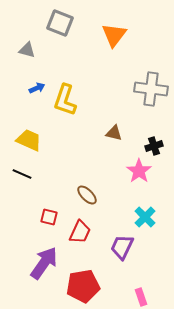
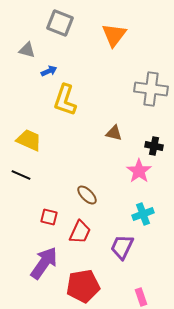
blue arrow: moved 12 px right, 17 px up
black cross: rotated 30 degrees clockwise
black line: moved 1 px left, 1 px down
cyan cross: moved 2 px left, 3 px up; rotated 25 degrees clockwise
